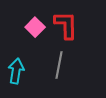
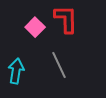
red L-shape: moved 6 px up
gray line: rotated 36 degrees counterclockwise
